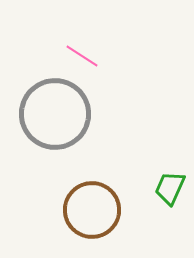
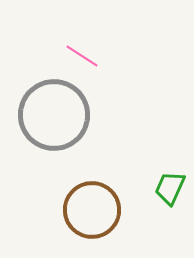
gray circle: moved 1 px left, 1 px down
